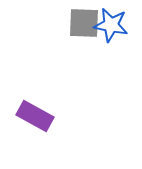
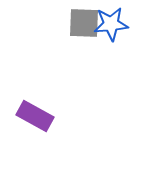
blue star: moved 1 px up; rotated 16 degrees counterclockwise
